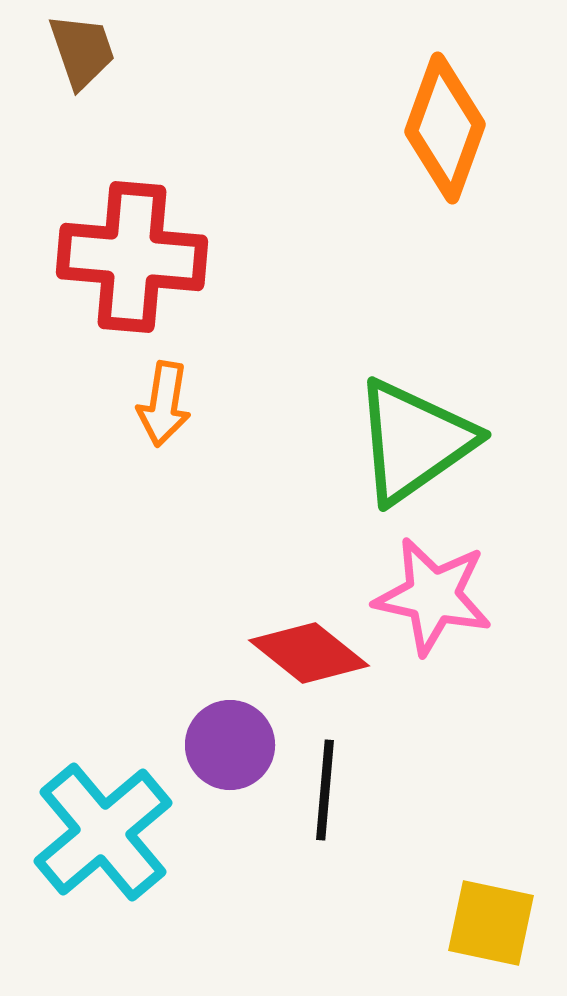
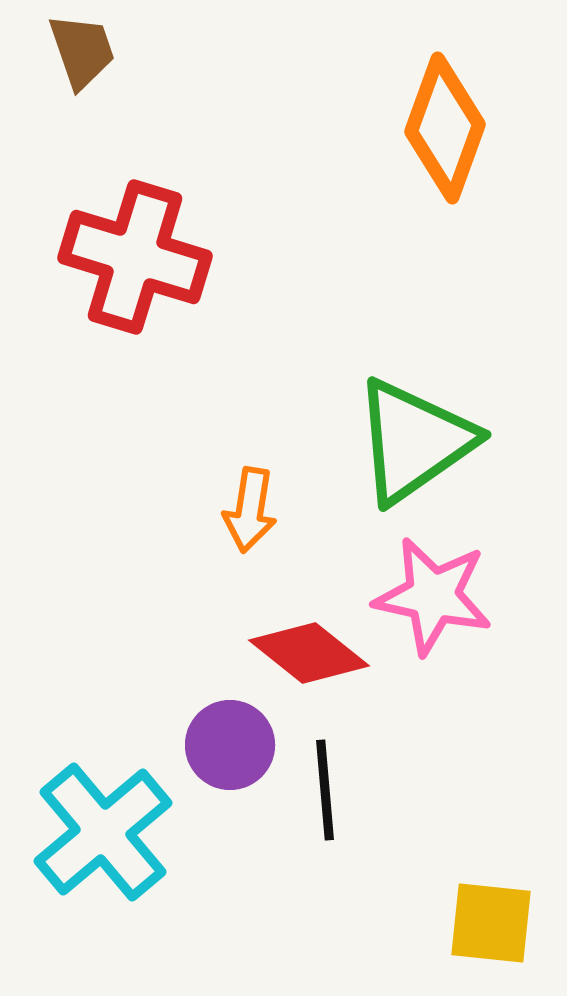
red cross: moved 3 px right; rotated 12 degrees clockwise
orange arrow: moved 86 px right, 106 px down
black line: rotated 10 degrees counterclockwise
yellow square: rotated 6 degrees counterclockwise
